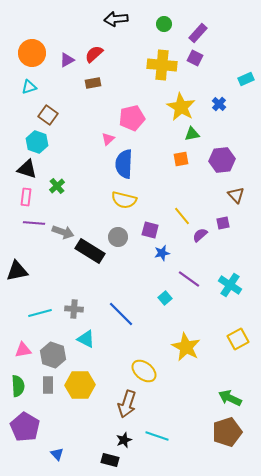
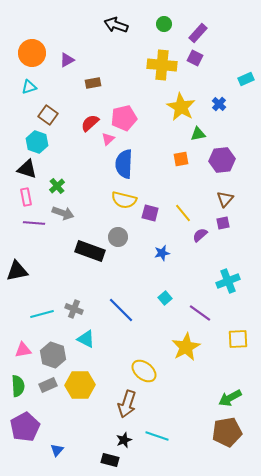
black arrow at (116, 19): moved 6 px down; rotated 25 degrees clockwise
red semicircle at (94, 54): moved 4 px left, 69 px down
pink pentagon at (132, 118): moved 8 px left
green triangle at (192, 134): moved 6 px right
brown triangle at (236, 195): moved 11 px left, 4 px down; rotated 24 degrees clockwise
pink rectangle at (26, 197): rotated 18 degrees counterclockwise
yellow line at (182, 216): moved 1 px right, 3 px up
purple square at (150, 230): moved 17 px up
gray arrow at (63, 232): moved 19 px up
black rectangle at (90, 251): rotated 12 degrees counterclockwise
purple line at (189, 279): moved 11 px right, 34 px down
cyan cross at (230, 285): moved 2 px left, 4 px up; rotated 35 degrees clockwise
gray cross at (74, 309): rotated 18 degrees clockwise
cyan line at (40, 313): moved 2 px right, 1 px down
blue line at (121, 314): moved 4 px up
yellow square at (238, 339): rotated 25 degrees clockwise
yellow star at (186, 347): rotated 16 degrees clockwise
gray rectangle at (48, 385): rotated 66 degrees clockwise
green arrow at (230, 398): rotated 55 degrees counterclockwise
purple pentagon at (25, 427): rotated 12 degrees clockwise
brown pentagon at (227, 432): rotated 8 degrees clockwise
blue triangle at (57, 454): moved 4 px up; rotated 24 degrees clockwise
